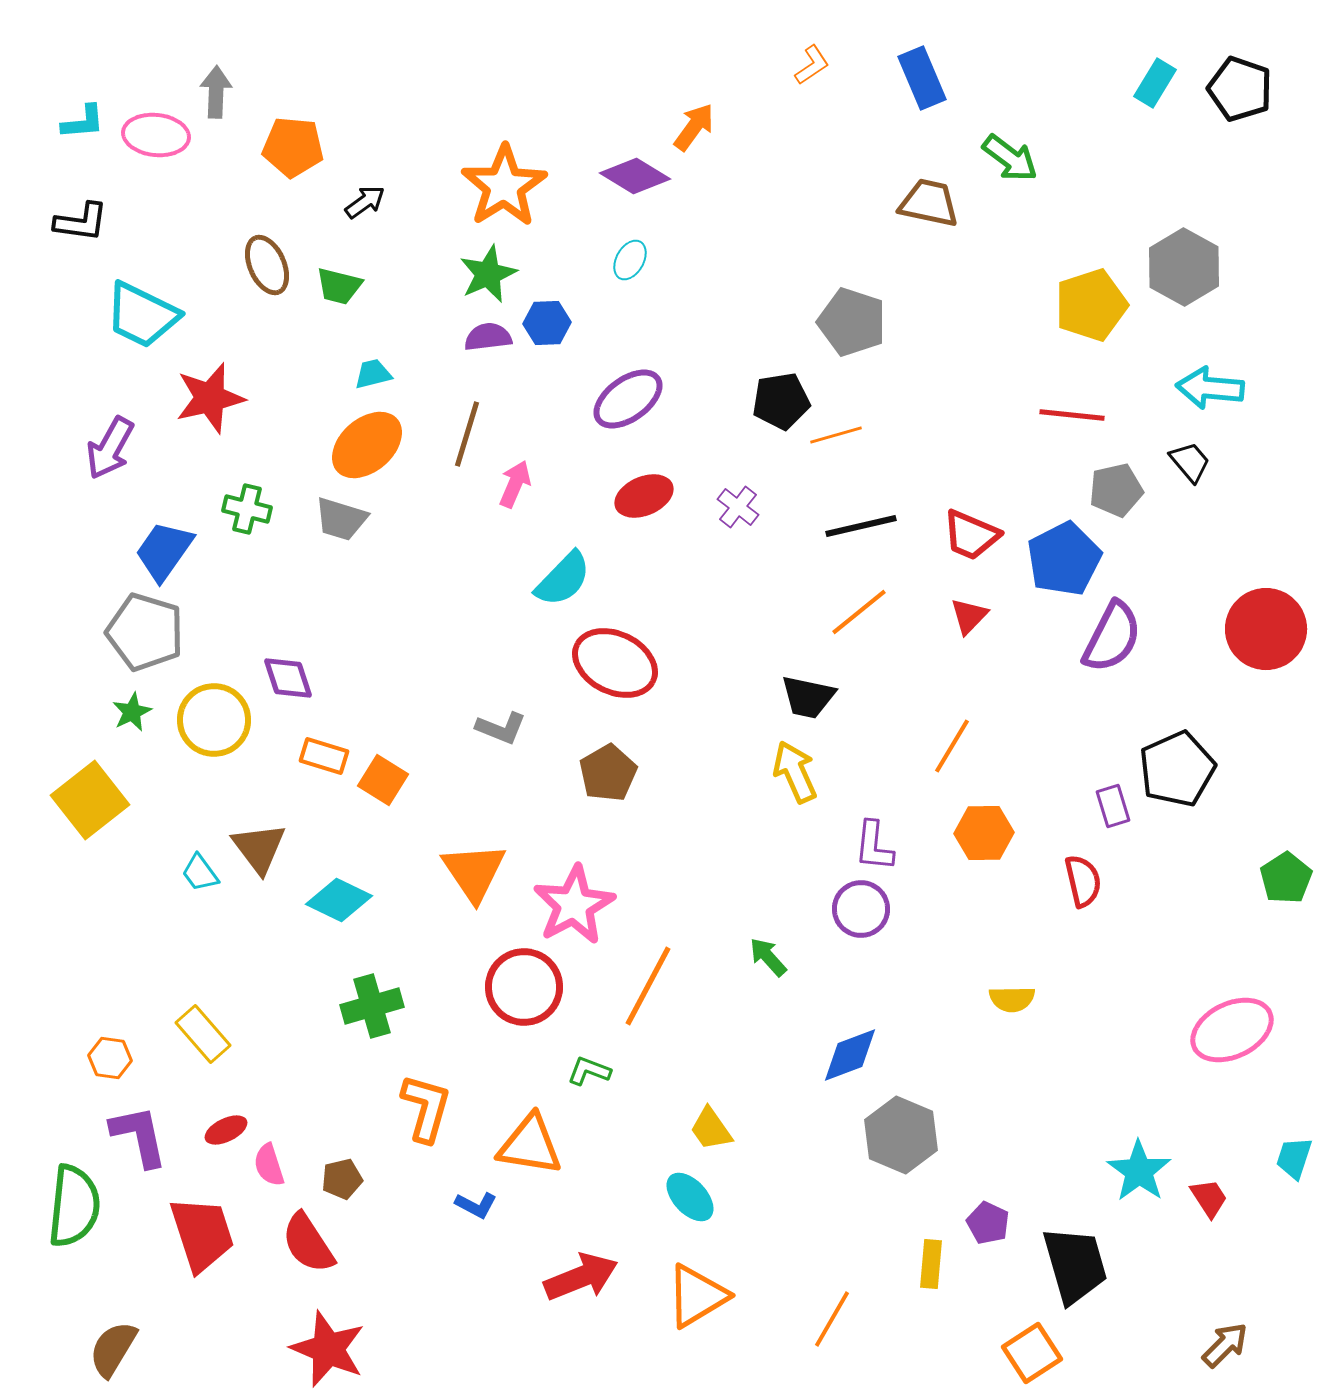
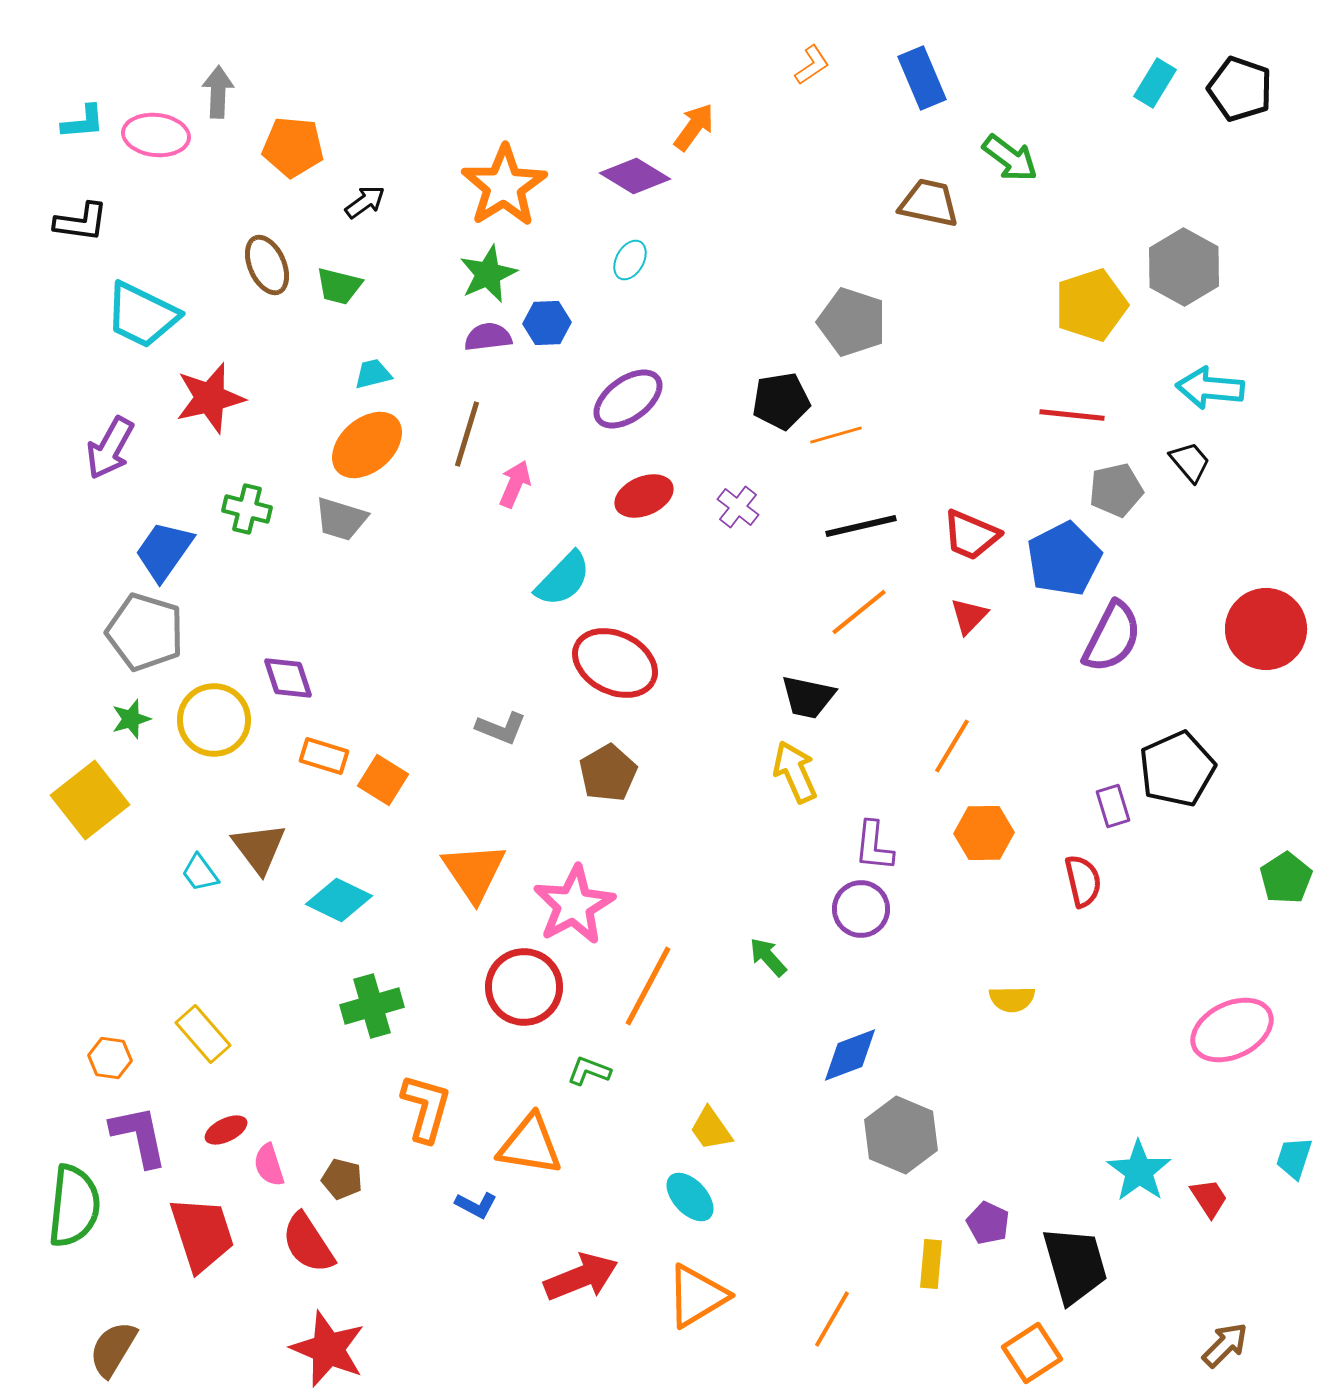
gray arrow at (216, 92): moved 2 px right
green star at (132, 712): moved 1 px left, 7 px down; rotated 9 degrees clockwise
brown pentagon at (342, 1179): rotated 27 degrees clockwise
